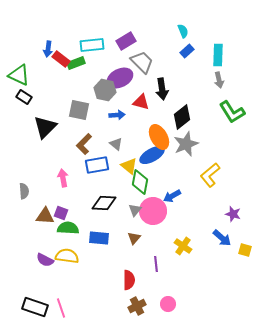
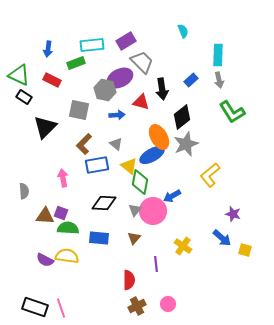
blue rectangle at (187, 51): moved 4 px right, 29 px down
red rectangle at (61, 59): moved 9 px left, 21 px down; rotated 12 degrees counterclockwise
